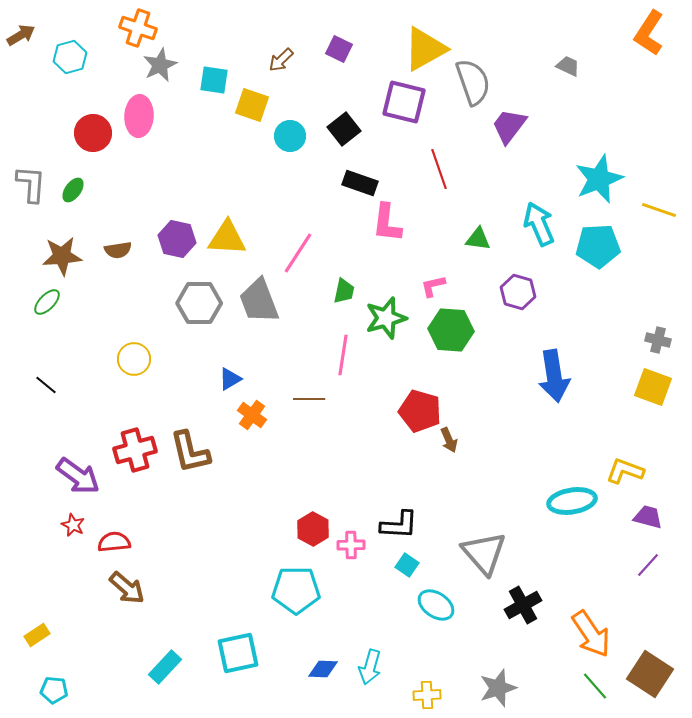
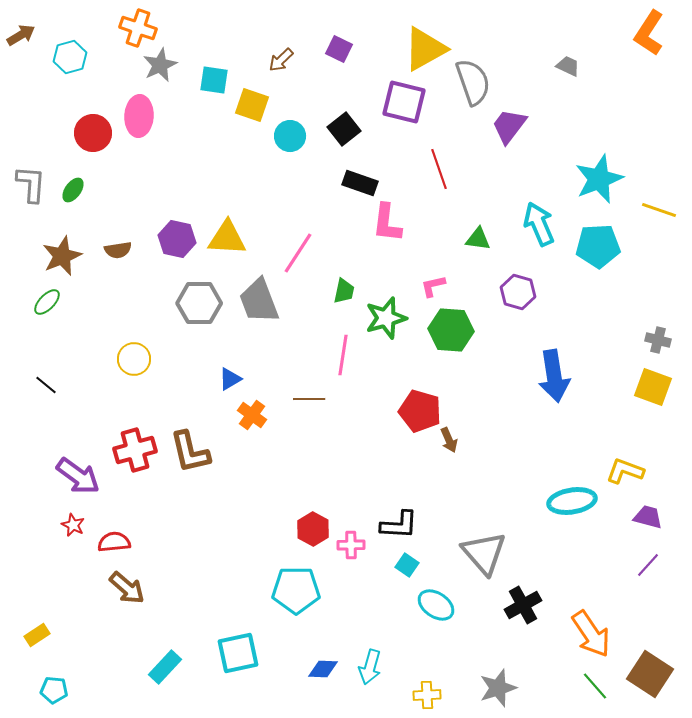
brown star at (62, 256): rotated 18 degrees counterclockwise
